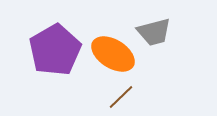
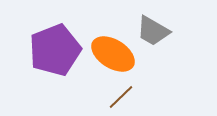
gray trapezoid: moved 1 px left, 1 px up; rotated 45 degrees clockwise
purple pentagon: rotated 9 degrees clockwise
